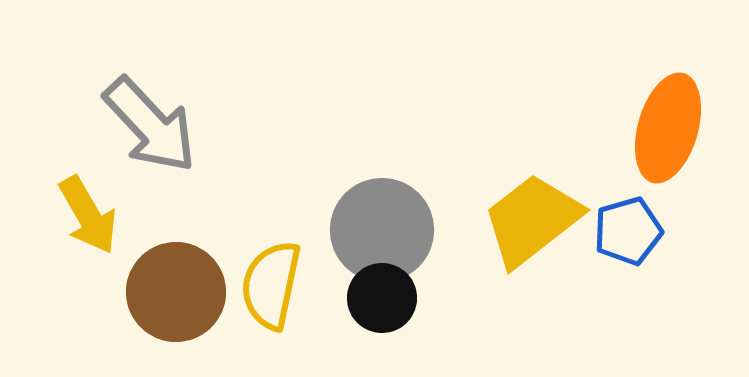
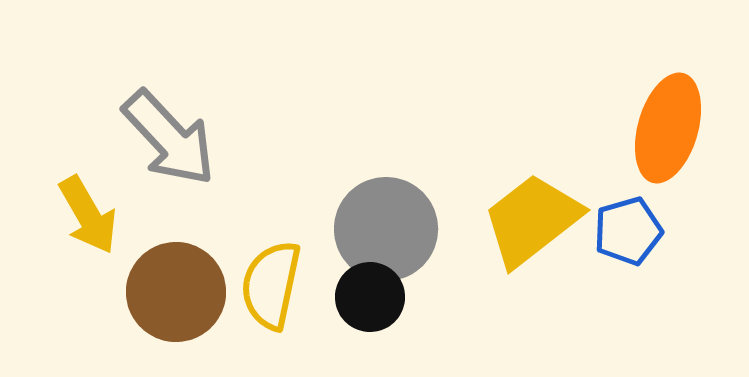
gray arrow: moved 19 px right, 13 px down
gray circle: moved 4 px right, 1 px up
black circle: moved 12 px left, 1 px up
